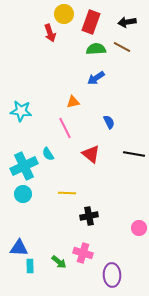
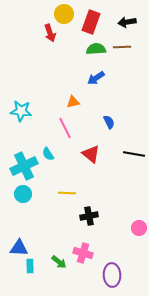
brown line: rotated 30 degrees counterclockwise
